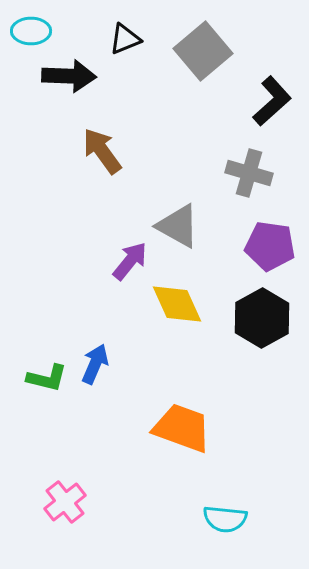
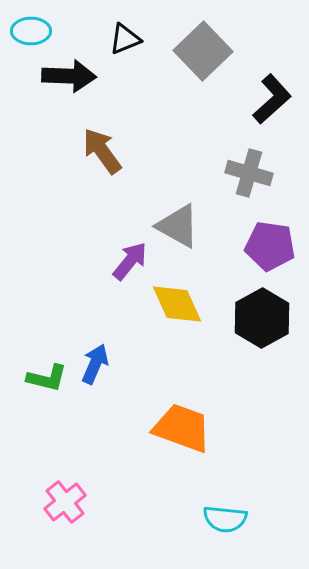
gray square: rotated 4 degrees counterclockwise
black L-shape: moved 2 px up
